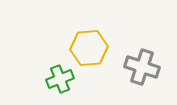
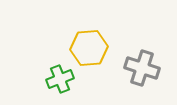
gray cross: moved 1 px down
